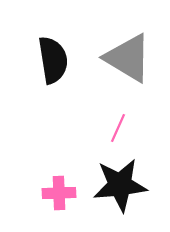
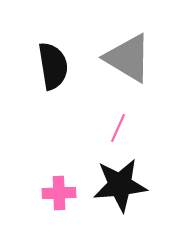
black semicircle: moved 6 px down
